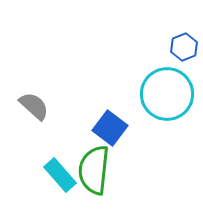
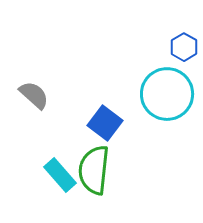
blue hexagon: rotated 8 degrees counterclockwise
gray semicircle: moved 11 px up
blue square: moved 5 px left, 5 px up
